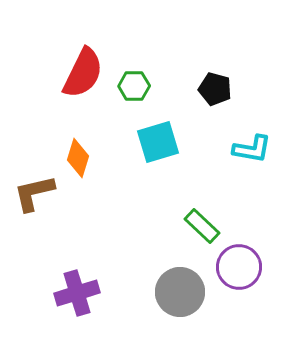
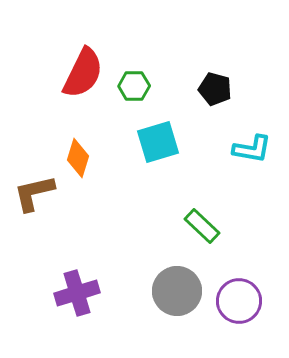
purple circle: moved 34 px down
gray circle: moved 3 px left, 1 px up
